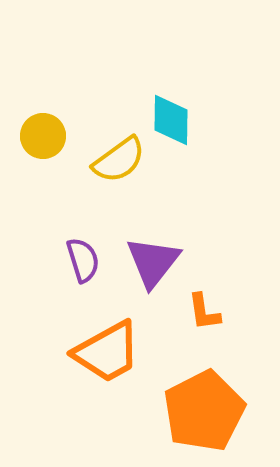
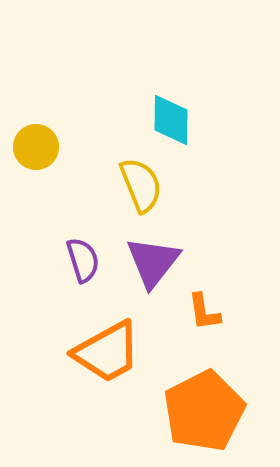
yellow circle: moved 7 px left, 11 px down
yellow semicircle: moved 22 px right, 25 px down; rotated 76 degrees counterclockwise
